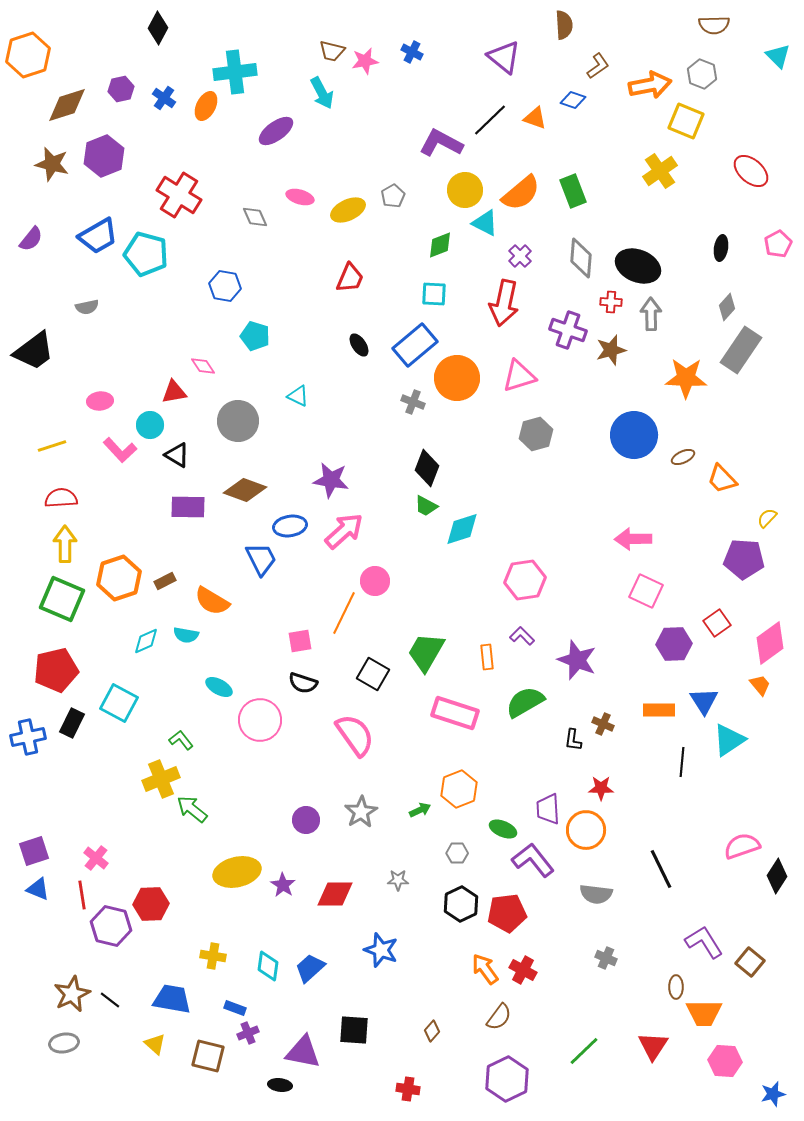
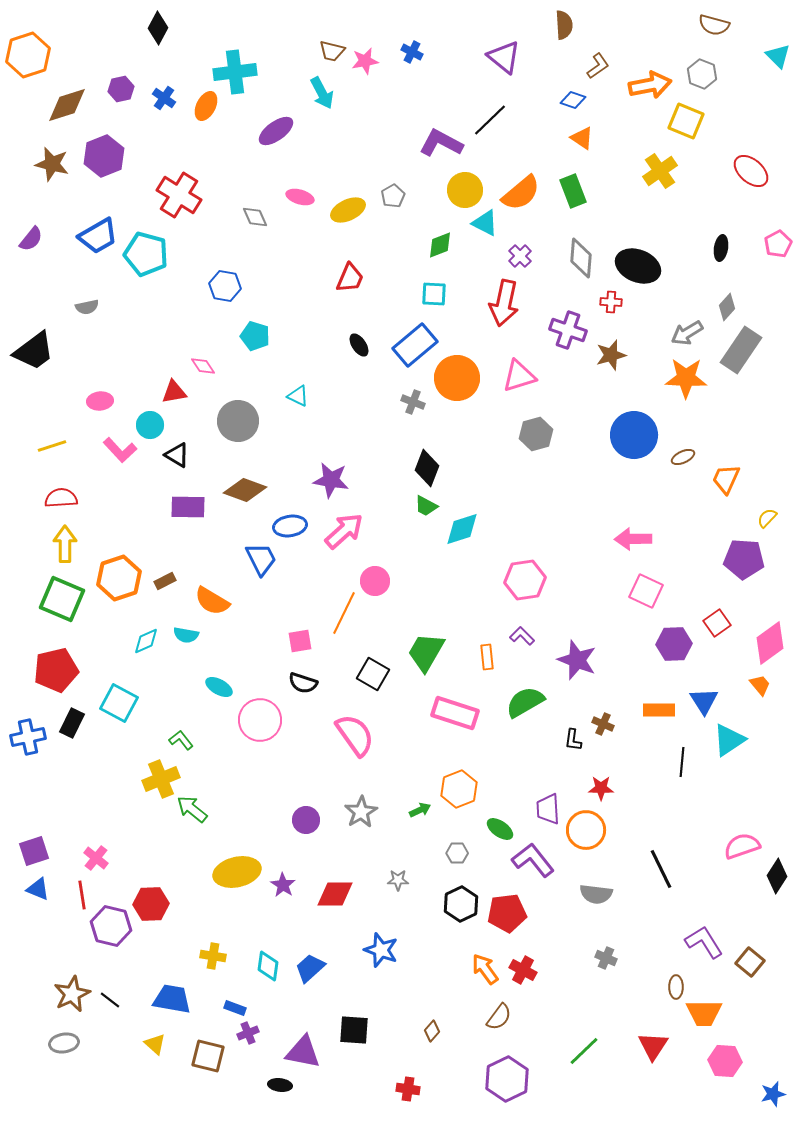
brown semicircle at (714, 25): rotated 16 degrees clockwise
orange triangle at (535, 118): moved 47 px right, 20 px down; rotated 15 degrees clockwise
gray arrow at (651, 314): moved 36 px right, 19 px down; rotated 120 degrees counterclockwise
brown star at (611, 350): moved 5 px down
orange trapezoid at (722, 479): moved 4 px right; rotated 68 degrees clockwise
green ellipse at (503, 829): moved 3 px left; rotated 12 degrees clockwise
